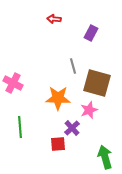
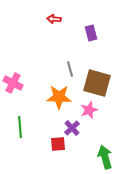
purple rectangle: rotated 42 degrees counterclockwise
gray line: moved 3 px left, 3 px down
orange star: moved 1 px right, 1 px up
